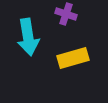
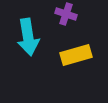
yellow rectangle: moved 3 px right, 3 px up
